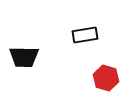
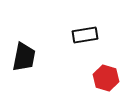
black trapezoid: rotated 80 degrees counterclockwise
